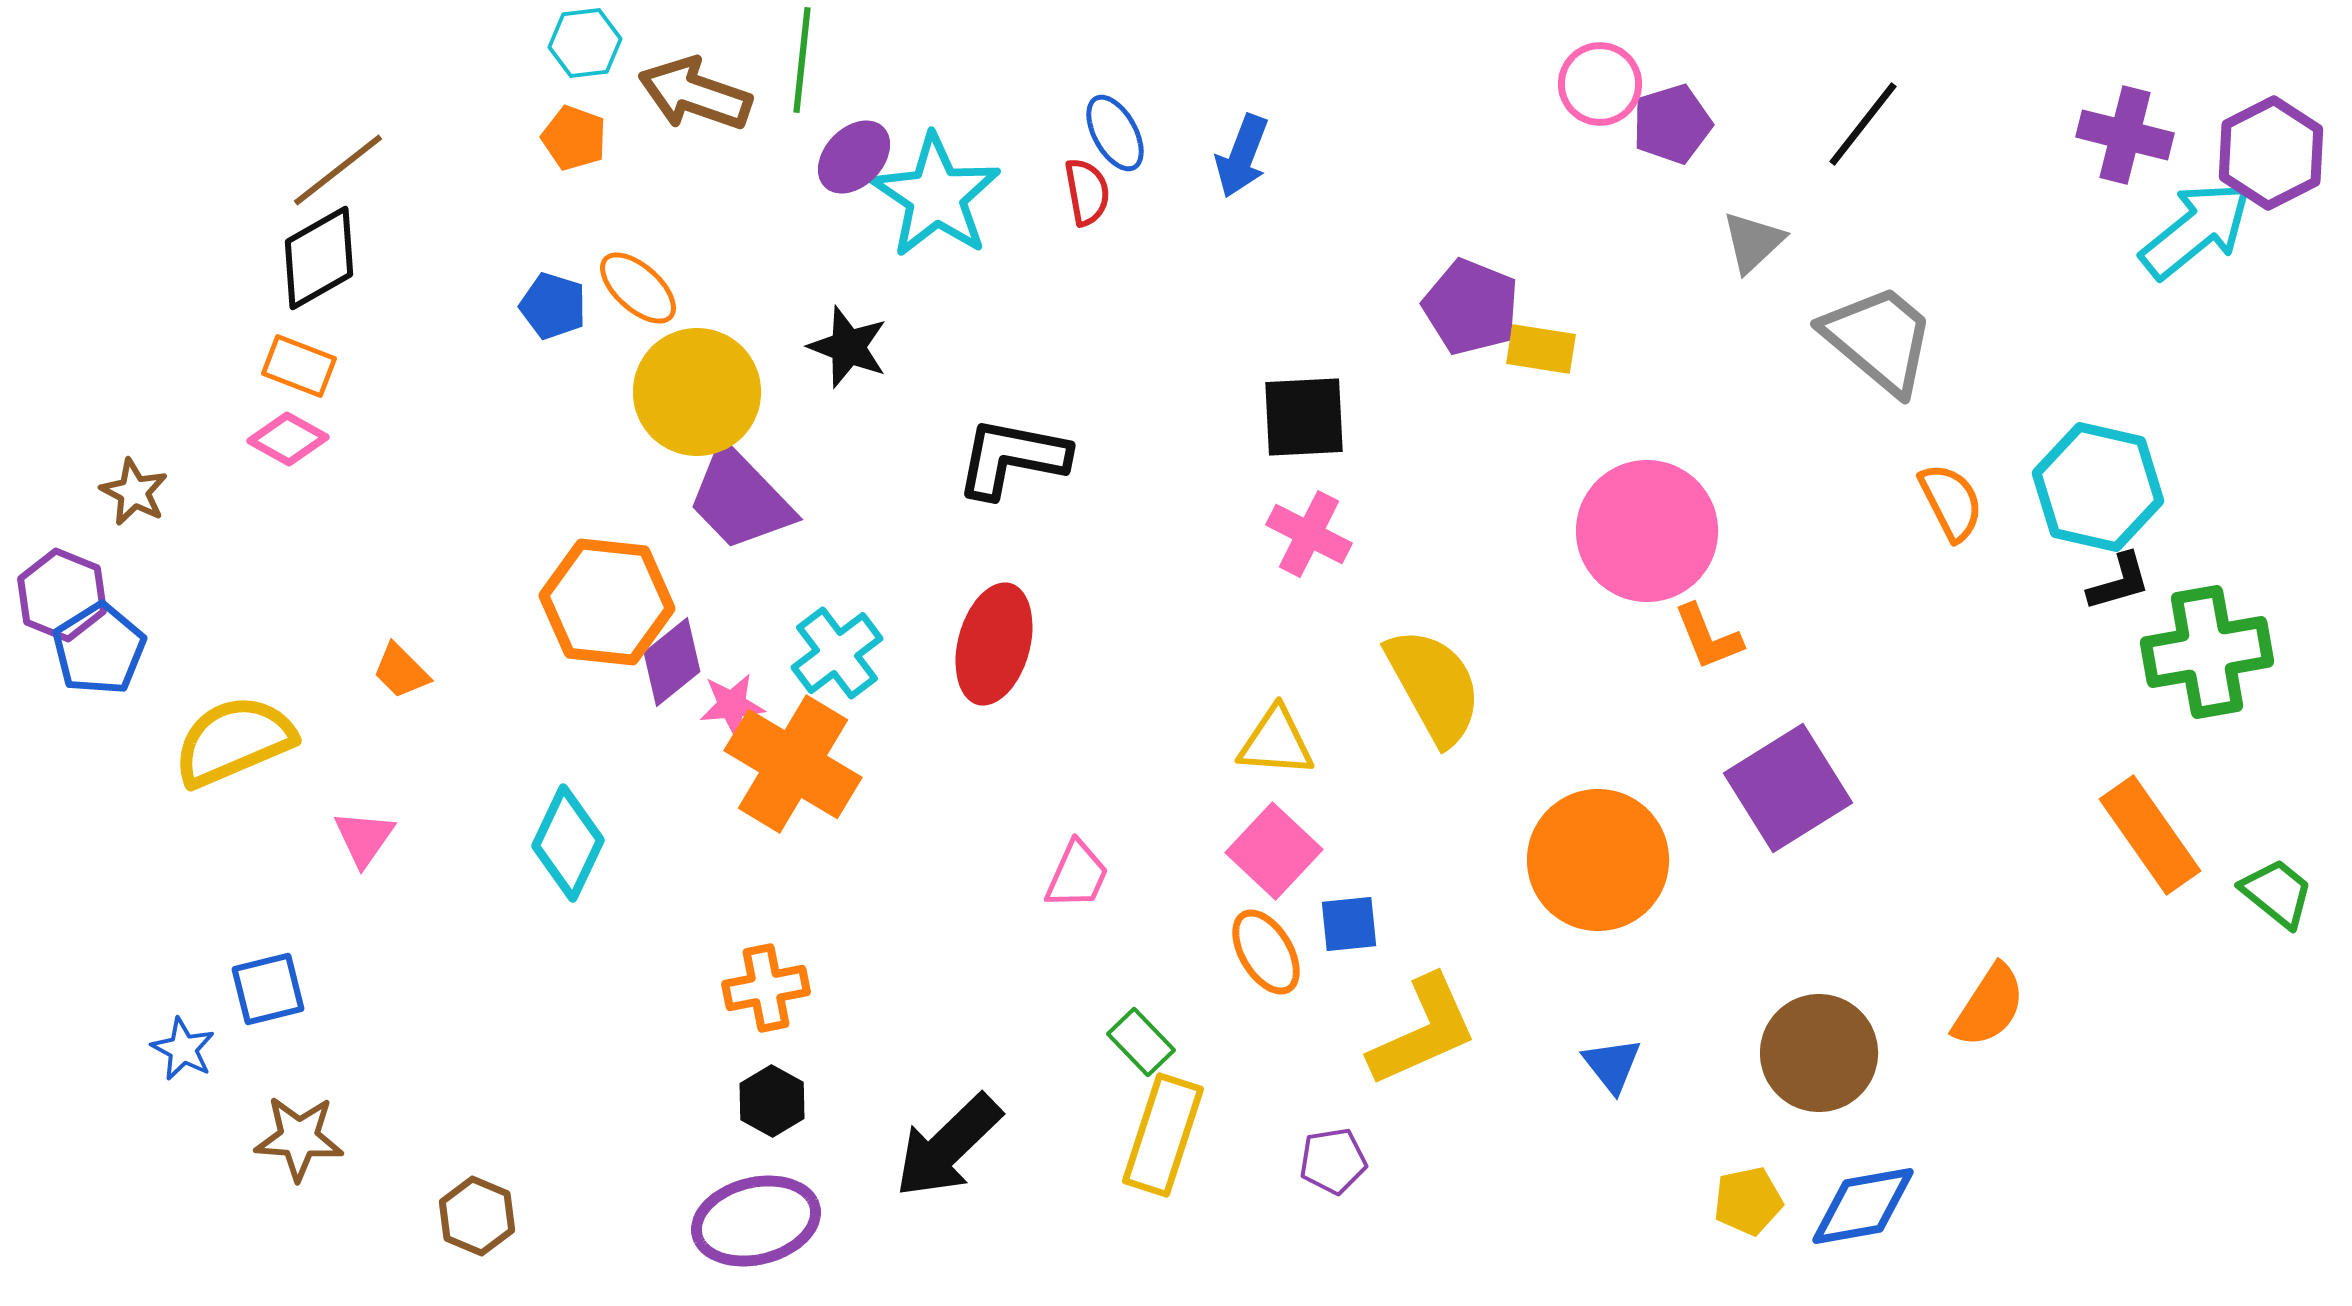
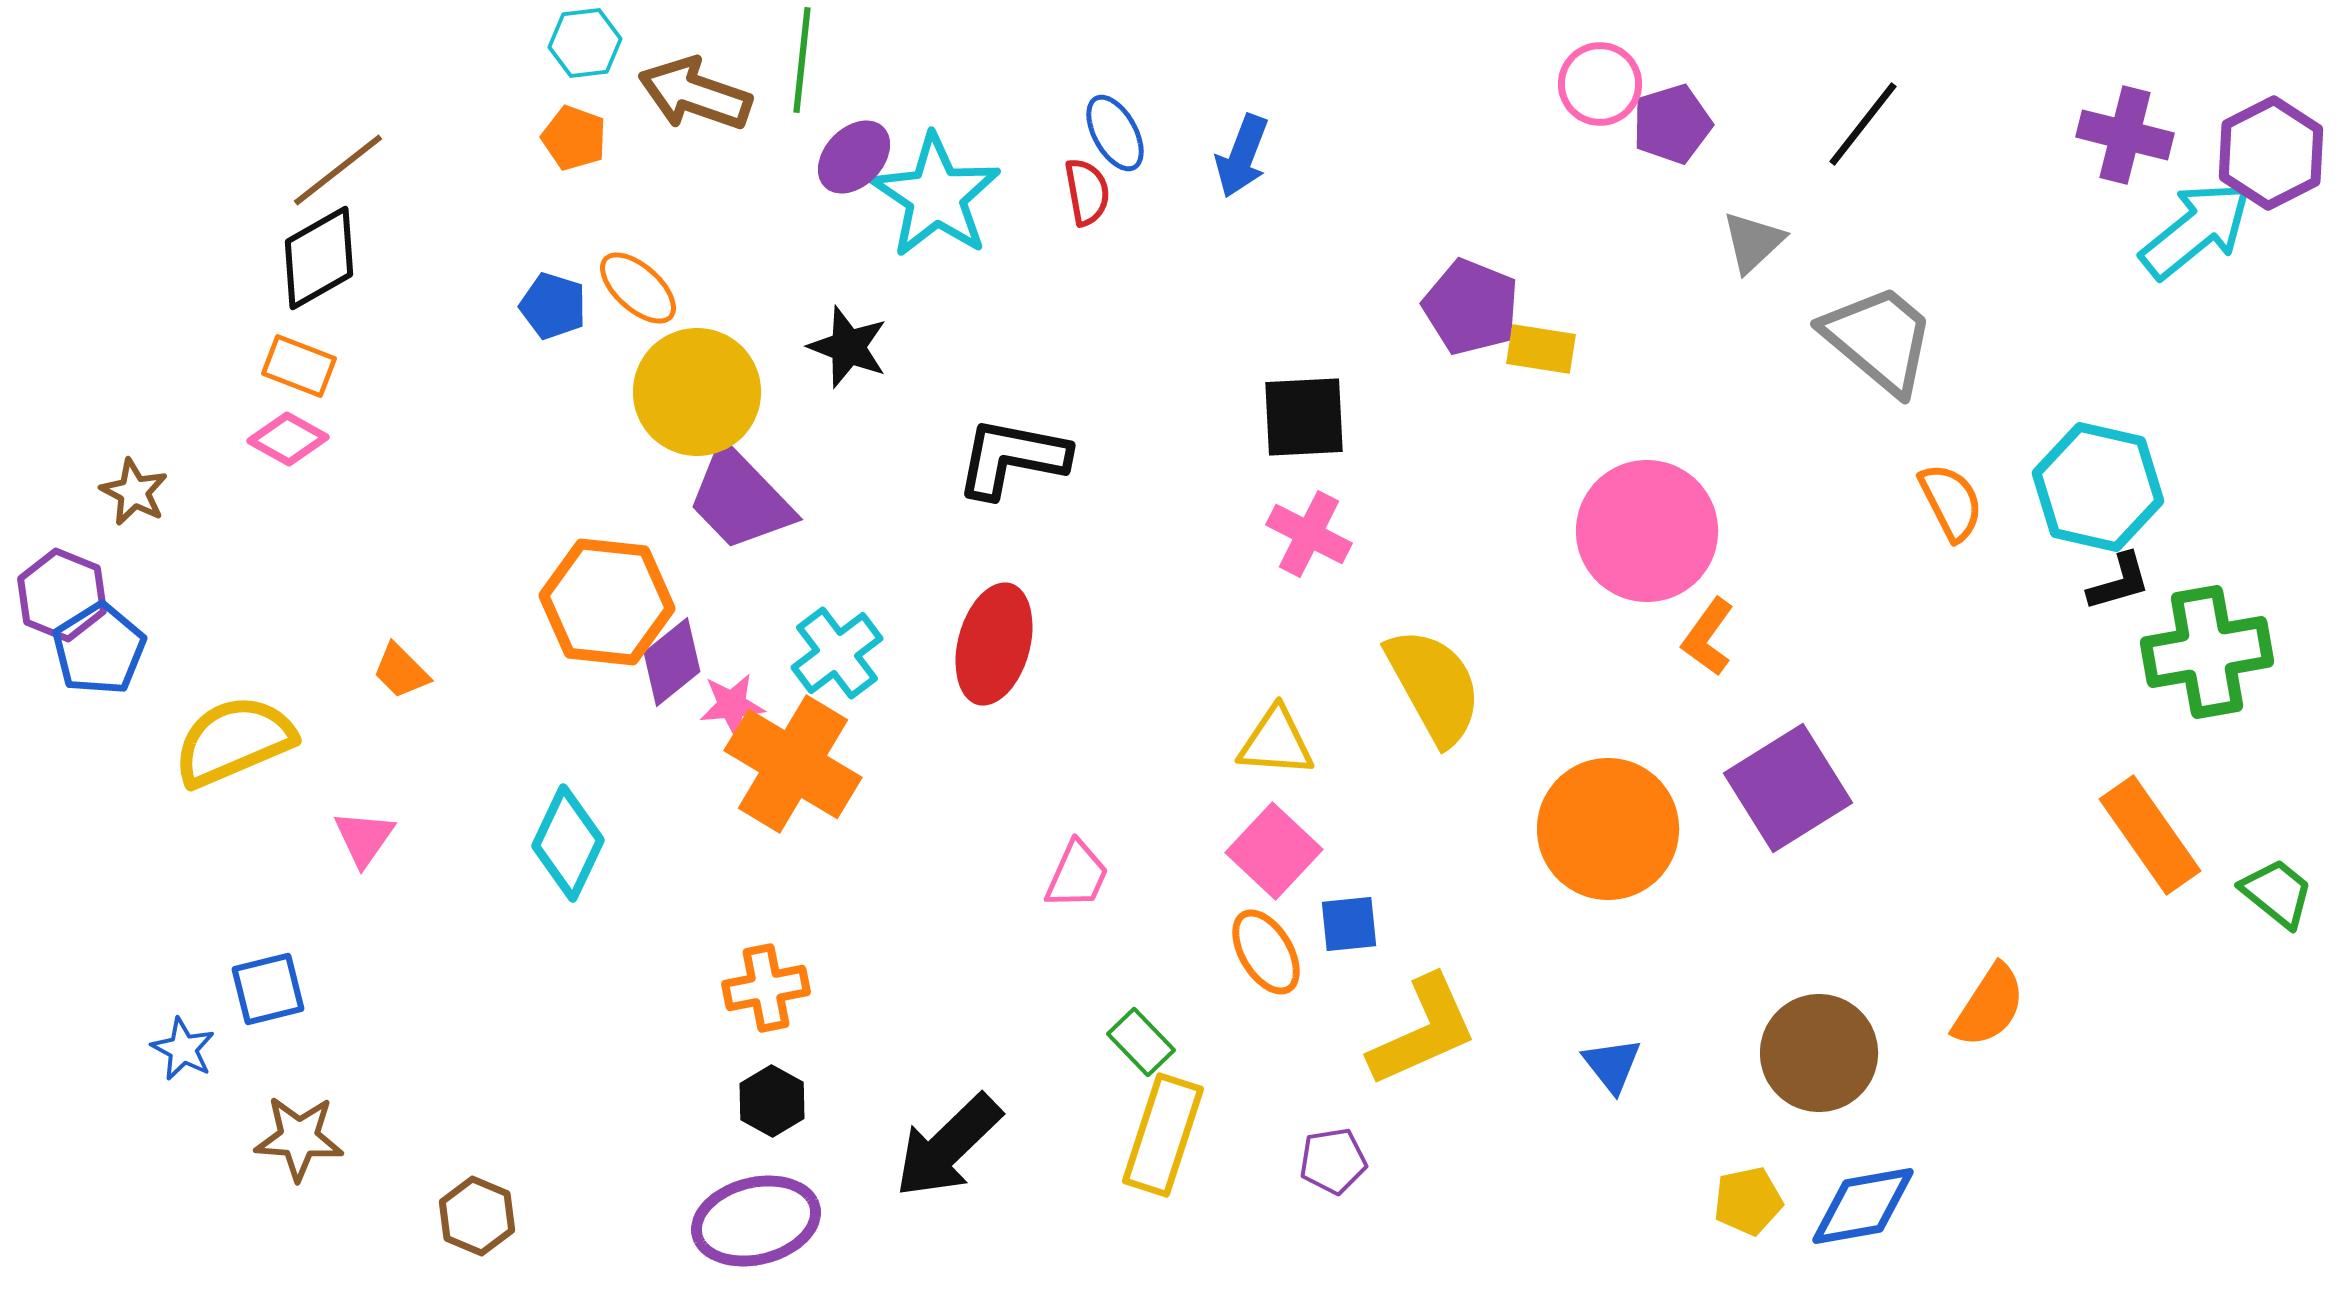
orange L-shape at (1708, 637): rotated 58 degrees clockwise
orange circle at (1598, 860): moved 10 px right, 31 px up
